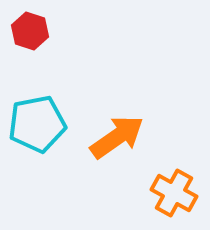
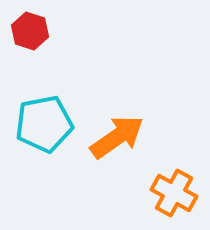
cyan pentagon: moved 7 px right
